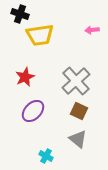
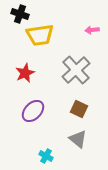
red star: moved 4 px up
gray cross: moved 11 px up
brown square: moved 2 px up
